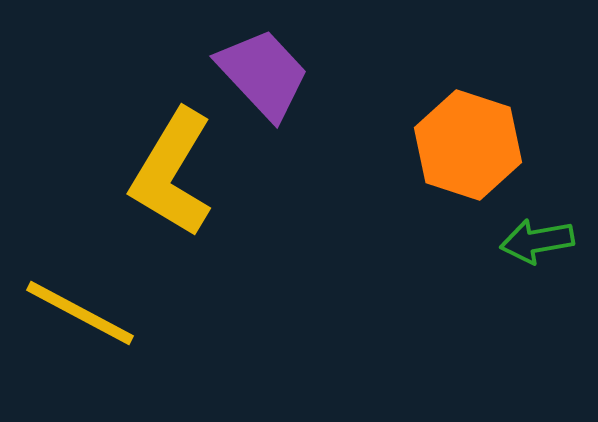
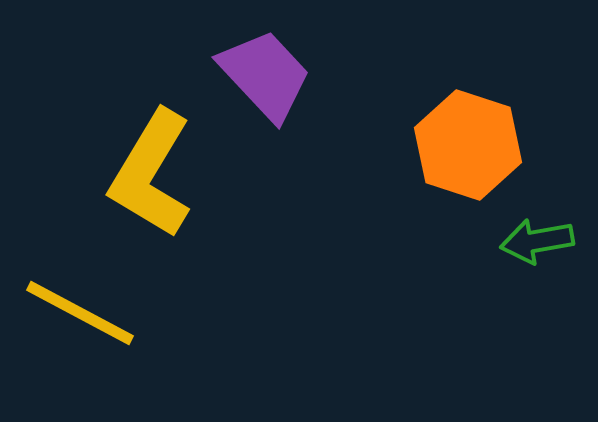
purple trapezoid: moved 2 px right, 1 px down
yellow L-shape: moved 21 px left, 1 px down
